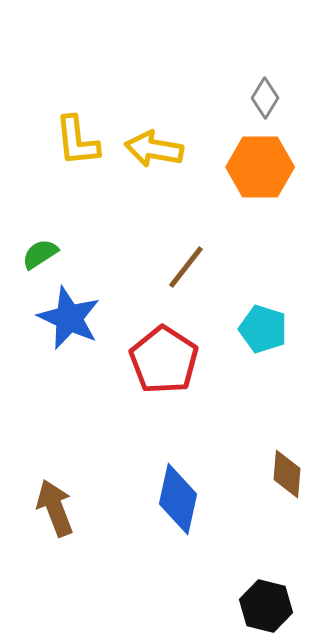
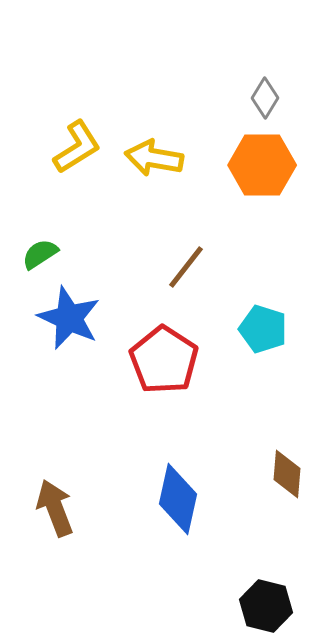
yellow L-shape: moved 6 px down; rotated 116 degrees counterclockwise
yellow arrow: moved 9 px down
orange hexagon: moved 2 px right, 2 px up
